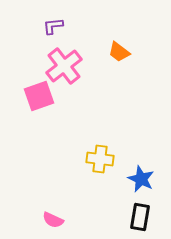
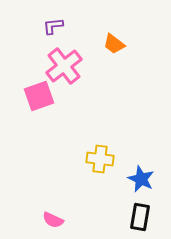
orange trapezoid: moved 5 px left, 8 px up
